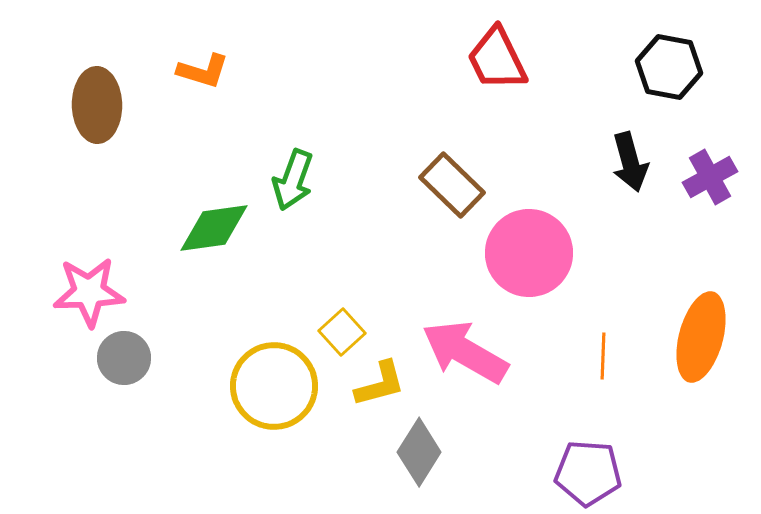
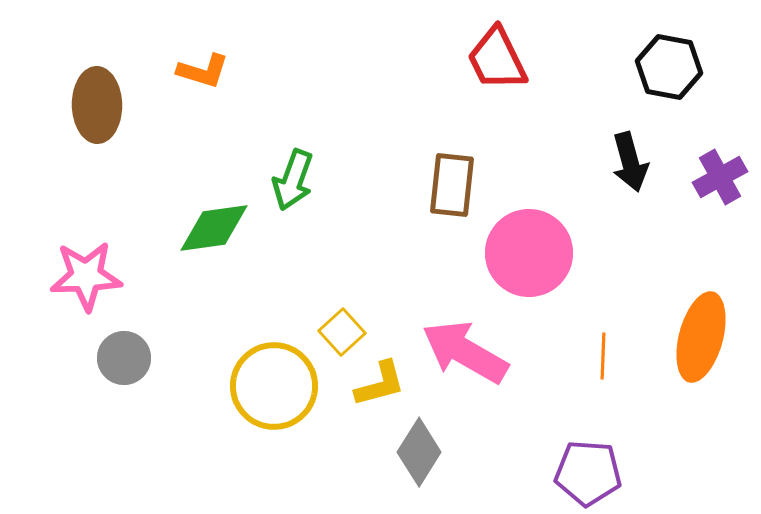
purple cross: moved 10 px right
brown rectangle: rotated 52 degrees clockwise
pink star: moved 3 px left, 16 px up
